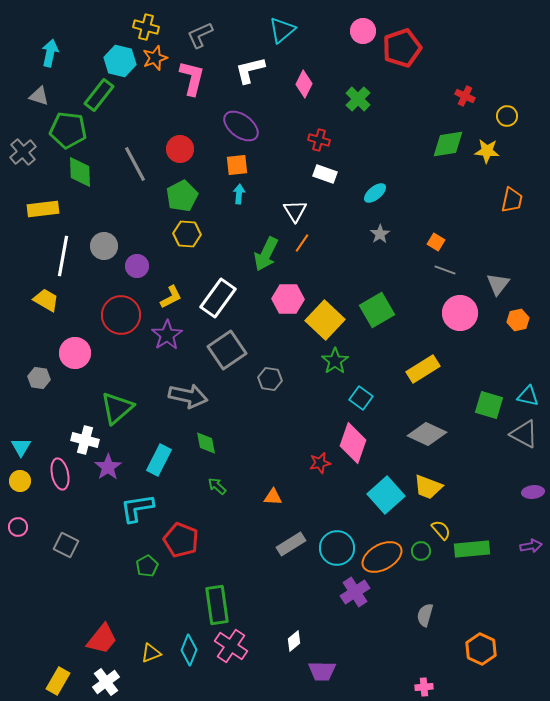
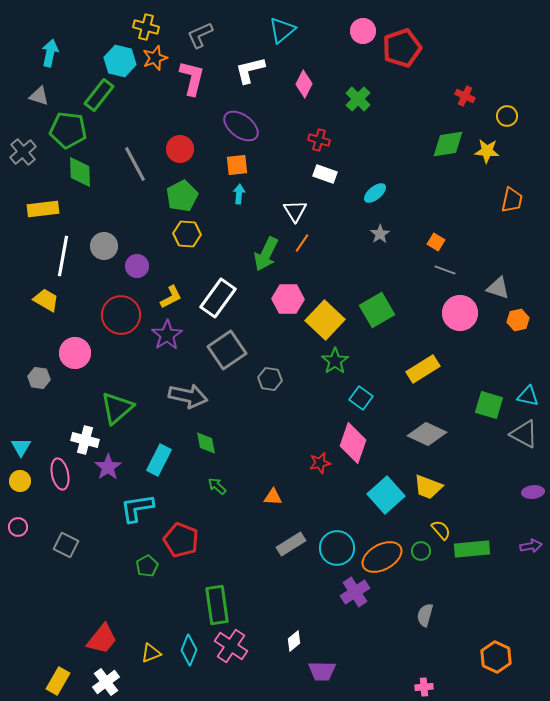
gray triangle at (498, 284): moved 4 px down; rotated 50 degrees counterclockwise
orange hexagon at (481, 649): moved 15 px right, 8 px down
